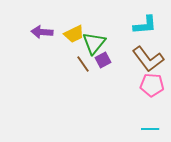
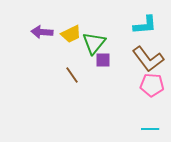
yellow trapezoid: moved 3 px left
purple square: rotated 28 degrees clockwise
brown line: moved 11 px left, 11 px down
